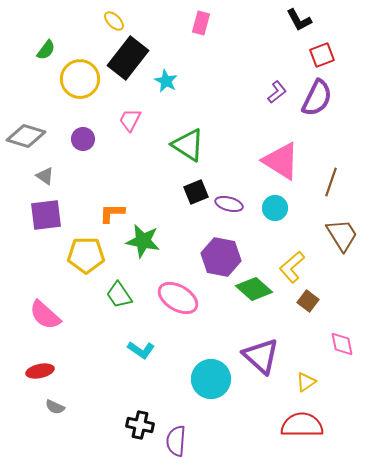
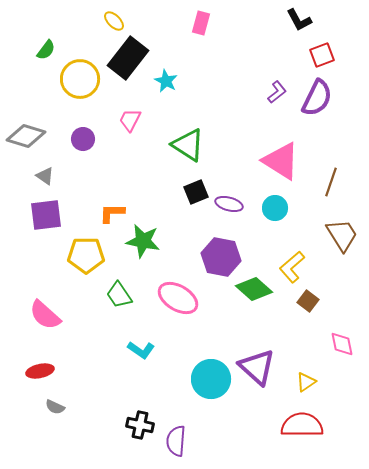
purple triangle at (261, 356): moved 4 px left, 11 px down
